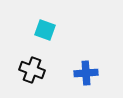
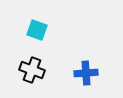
cyan square: moved 8 px left
